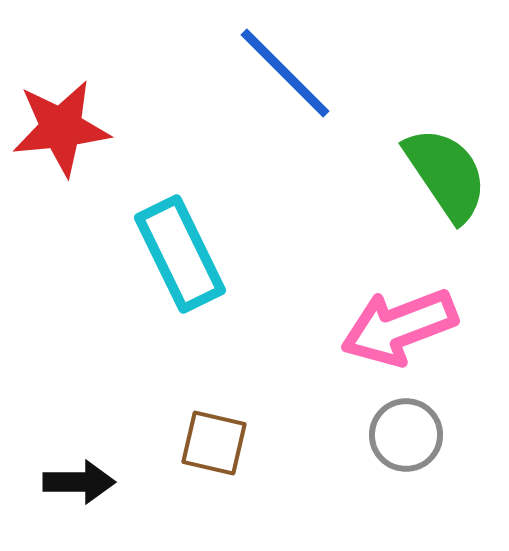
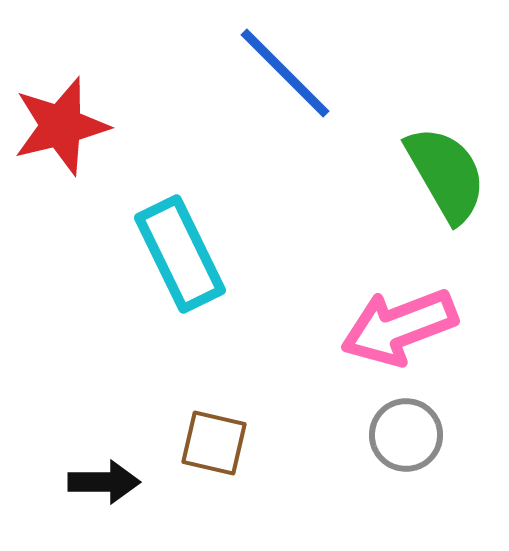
red star: moved 2 px up; rotated 8 degrees counterclockwise
green semicircle: rotated 4 degrees clockwise
black arrow: moved 25 px right
